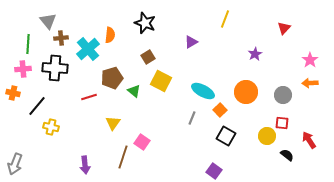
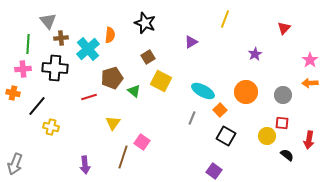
red arrow: rotated 138 degrees counterclockwise
